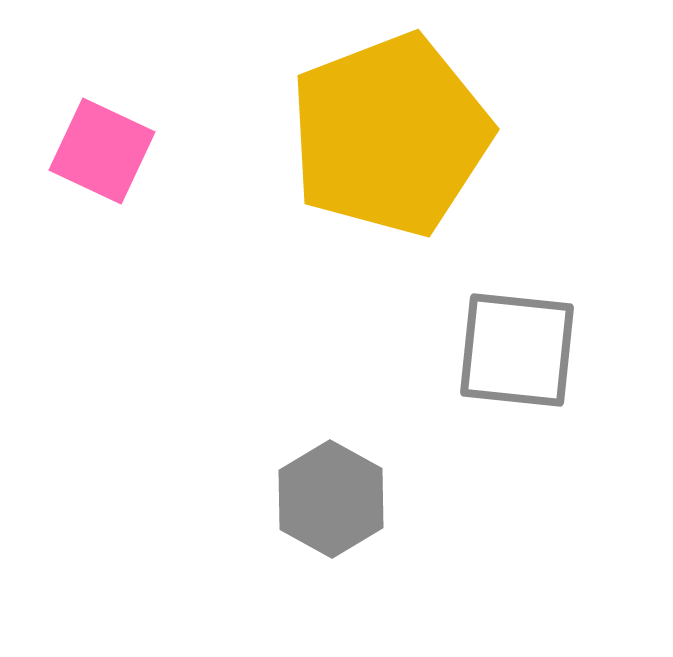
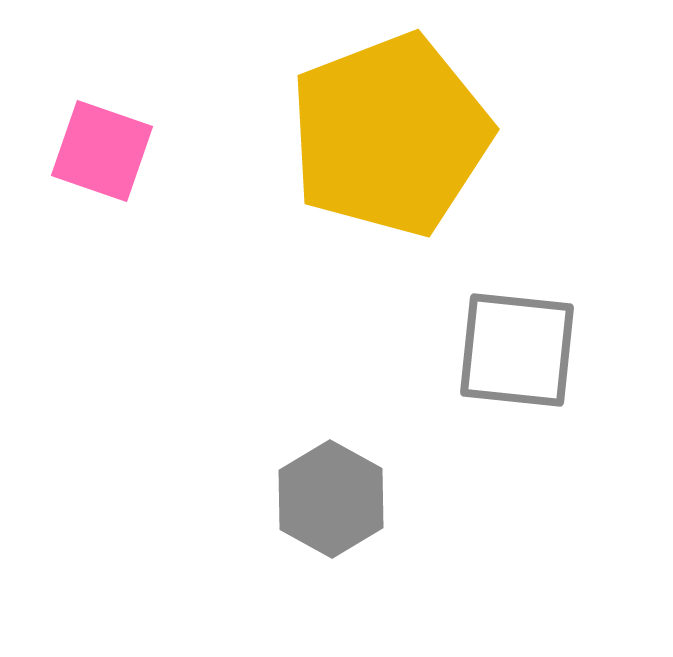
pink square: rotated 6 degrees counterclockwise
